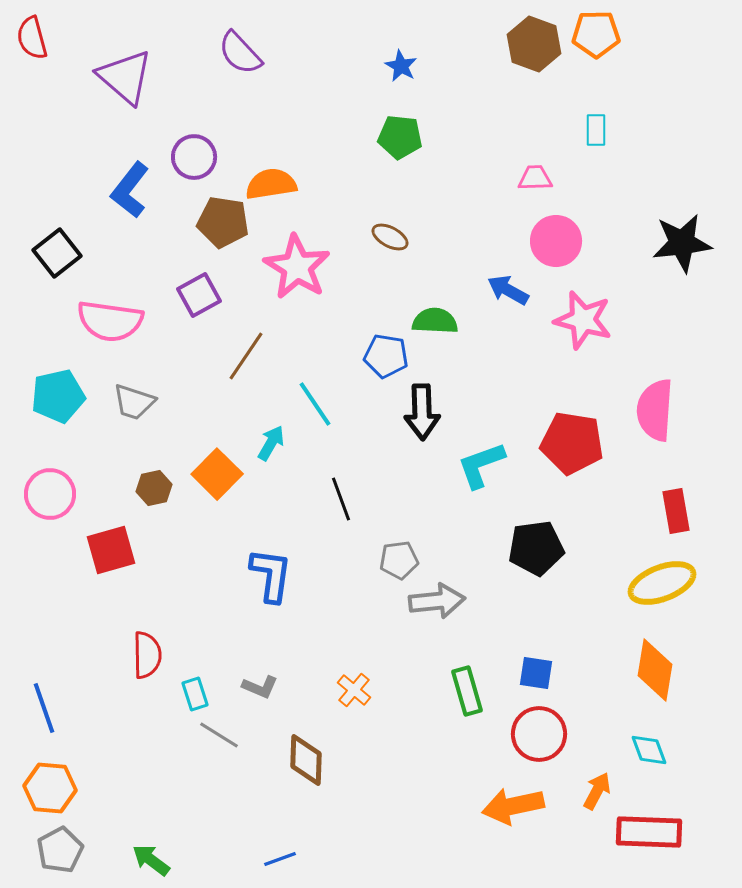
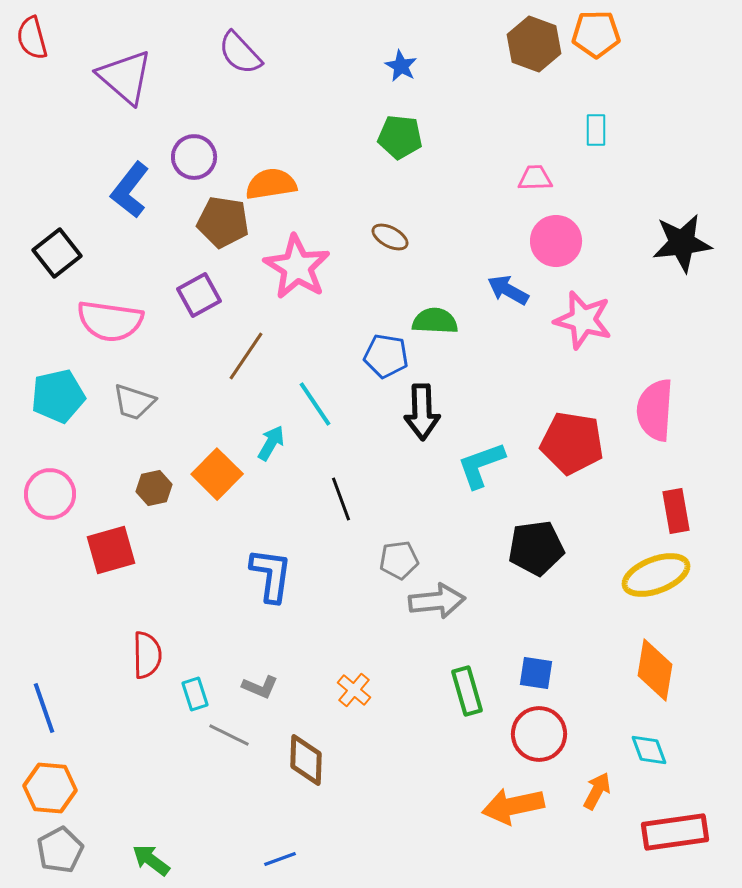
yellow ellipse at (662, 583): moved 6 px left, 8 px up
gray line at (219, 735): moved 10 px right; rotated 6 degrees counterclockwise
red rectangle at (649, 832): moved 26 px right; rotated 10 degrees counterclockwise
